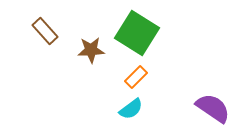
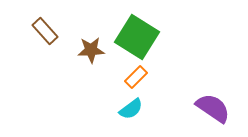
green square: moved 4 px down
